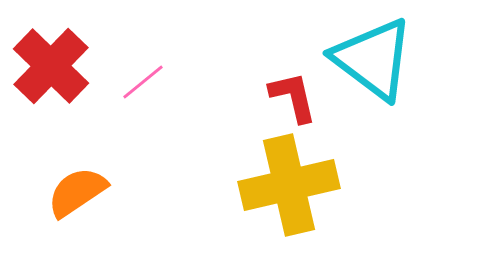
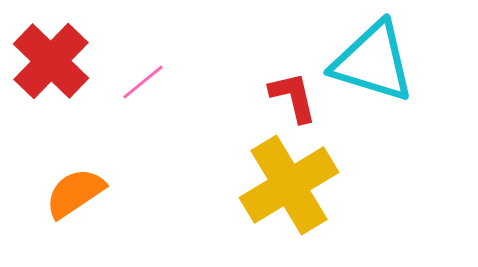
cyan triangle: moved 3 px down; rotated 20 degrees counterclockwise
red cross: moved 5 px up
yellow cross: rotated 18 degrees counterclockwise
orange semicircle: moved 2 px left, 1 px down
